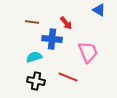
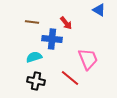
pink trapezoid: moved 7 px down
red line: moved 2 px right, 1 px down; rotated 18 degrees clockwise
